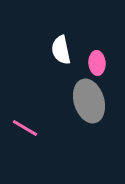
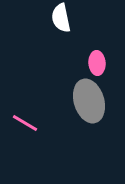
white semicircle: moved 32 px up
pink line: moved 5 px up
